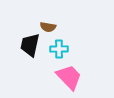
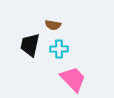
brown semicircle: moved 5 px right, 2 px up
pink trapezoid: moved 4 px right, 2 px down
